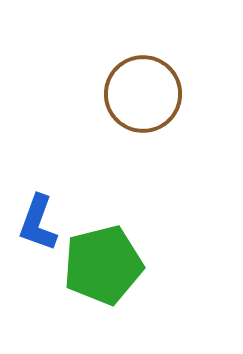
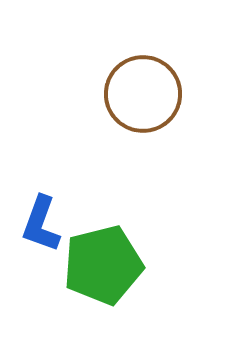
blue L-shape: moved 3 px right, 1 px down
